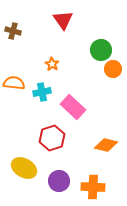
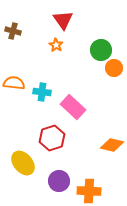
orange star: moved 4 px right, 19 px up
orange circle: moved 1 px right, 1 px up
cyan cross: rotated 18 degrees clockwise
orange diamond: moved 6 px right
yellow ellipse: moved 1 px left, 5 px up; rotated 20 degrees clockwise
orange cross: moved 4 px left, 4 px down
